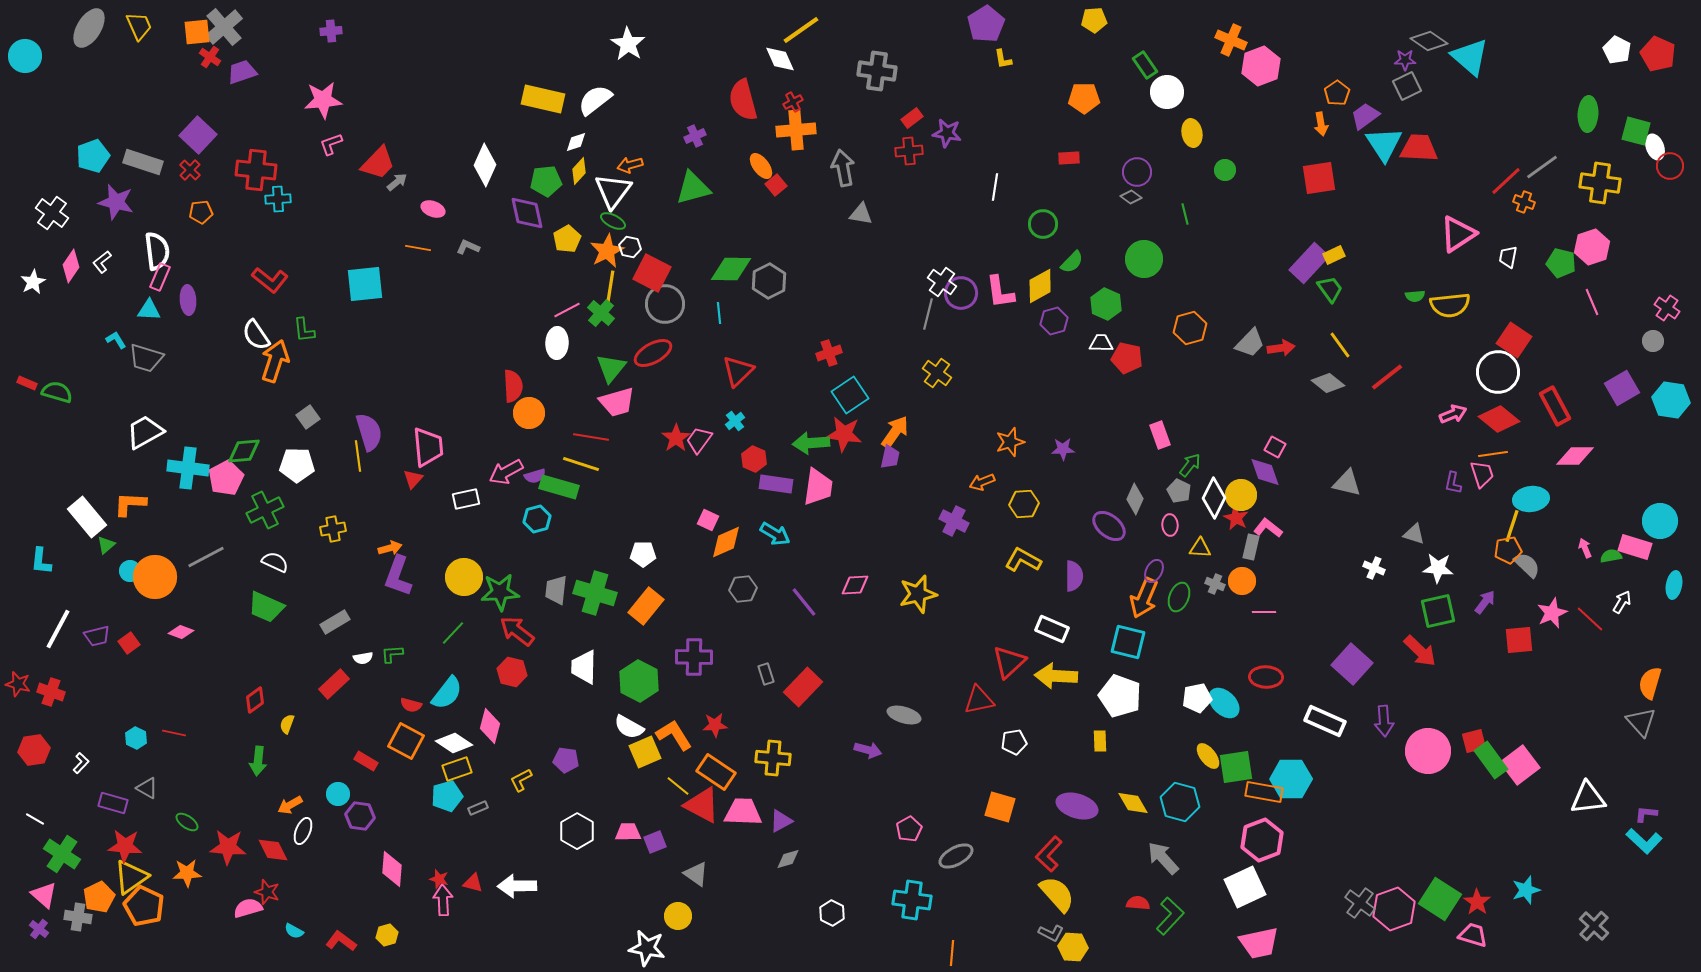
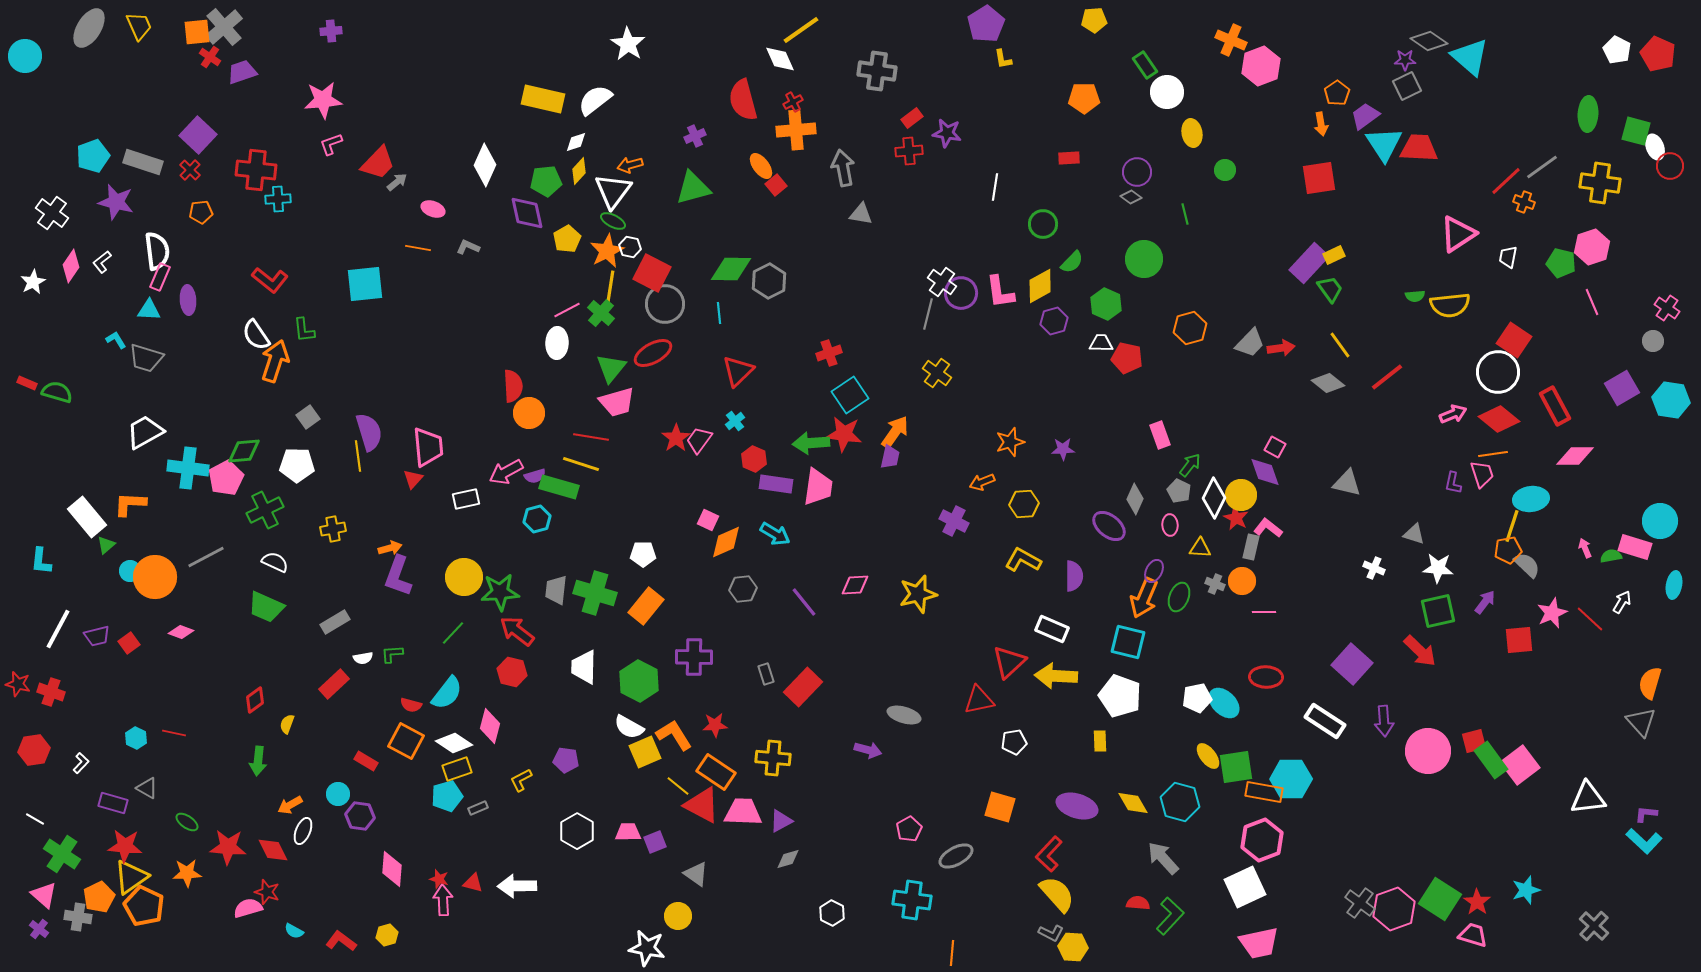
white rectangle at (1325, 721): rotated 9 degrees clockwise
